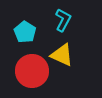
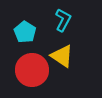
yellow triangle: moved 1 px down; rotated 10 degrees clockwise
red circle: moved 1 px up
